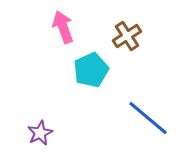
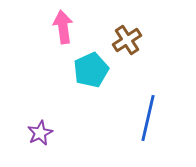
pink arrow: rotated 12 degrees clockwise
brown cross: moved 4 px down
blue line: rotated 63 degrees clockwise
